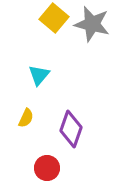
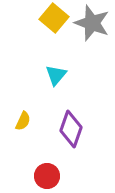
gray star: moved 1 px up; rotated 6 degrees clockwise
cyan triangle: moved 17 px right
yellow semicircle: moved 3 px left, 3 px down
red circle: moved 8 px down
